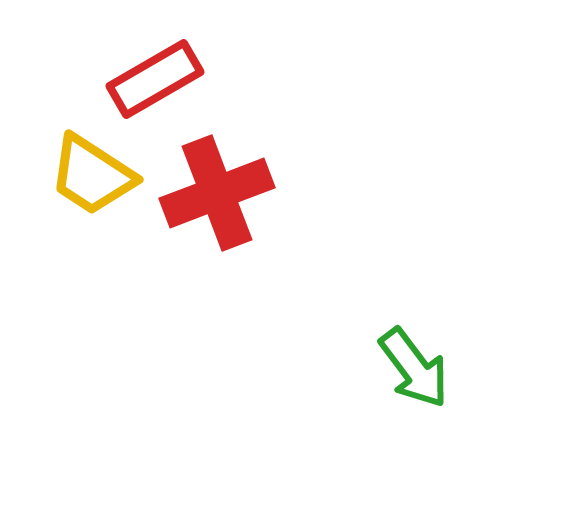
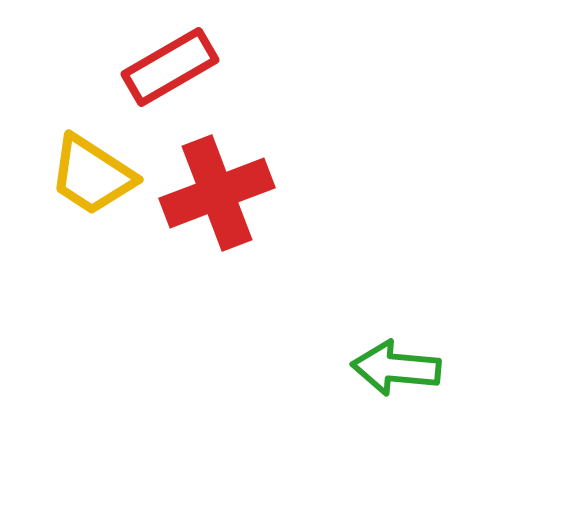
red rectangle: moved 15 px right, 12 px up
green arrow: moved 18 px left; rotated 132 degrees clockwise
